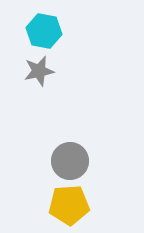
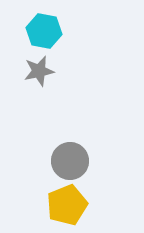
yellow pentagon: moved 2 px left; rotated 18 degrees counterclockwise
